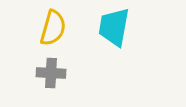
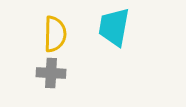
yellow semicircle: moved 2 px right, 6 px down; rotated 15 degrees counterclockwise
